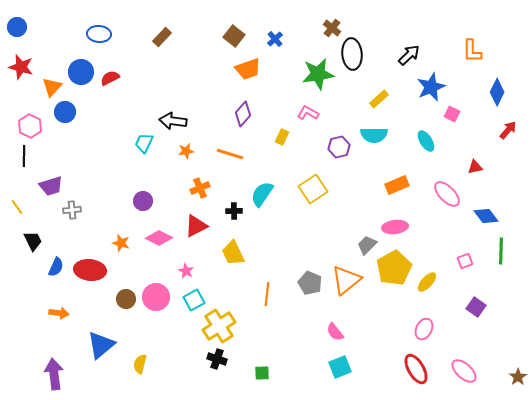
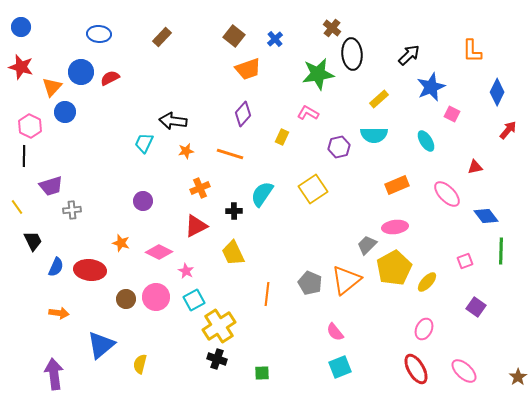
blue circle at (17, 27): moved 4 px right
pink diamond at (159, 238): moved 14 px down
